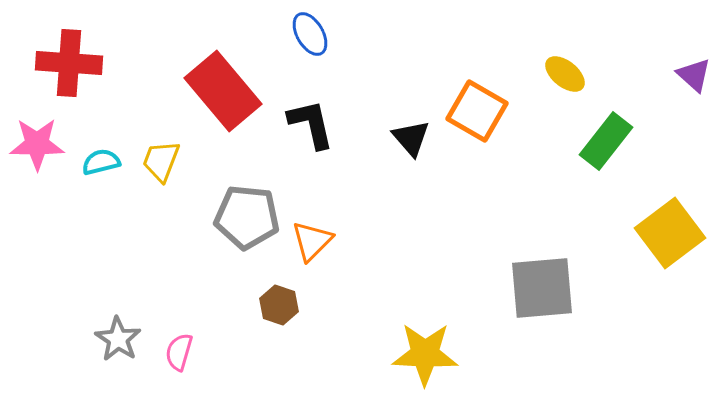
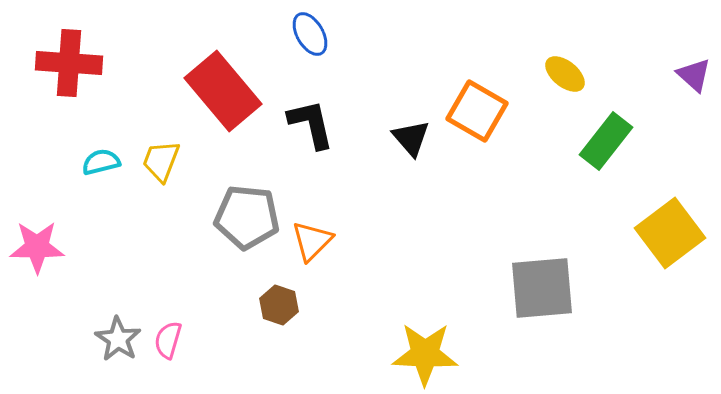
pink star: moved 103 px down
pink semicircle: moved 11 px left, 12 px up
